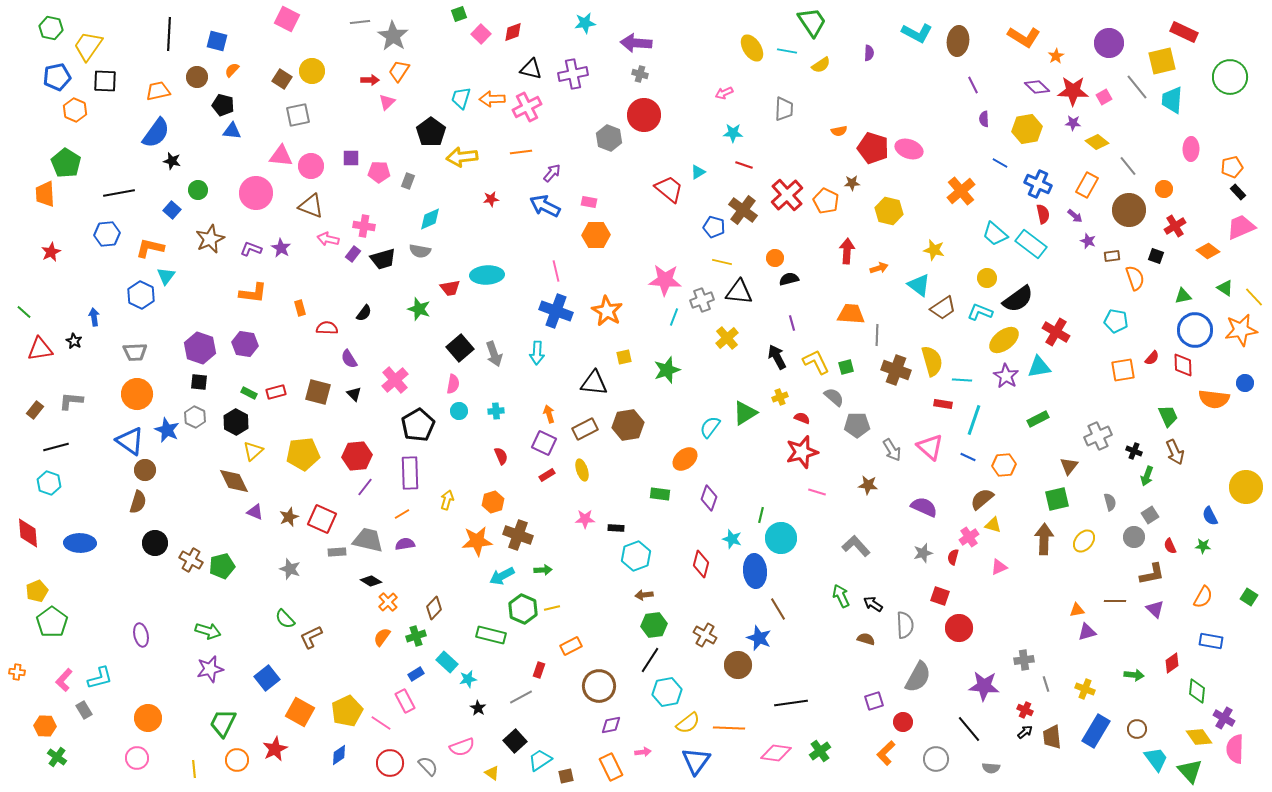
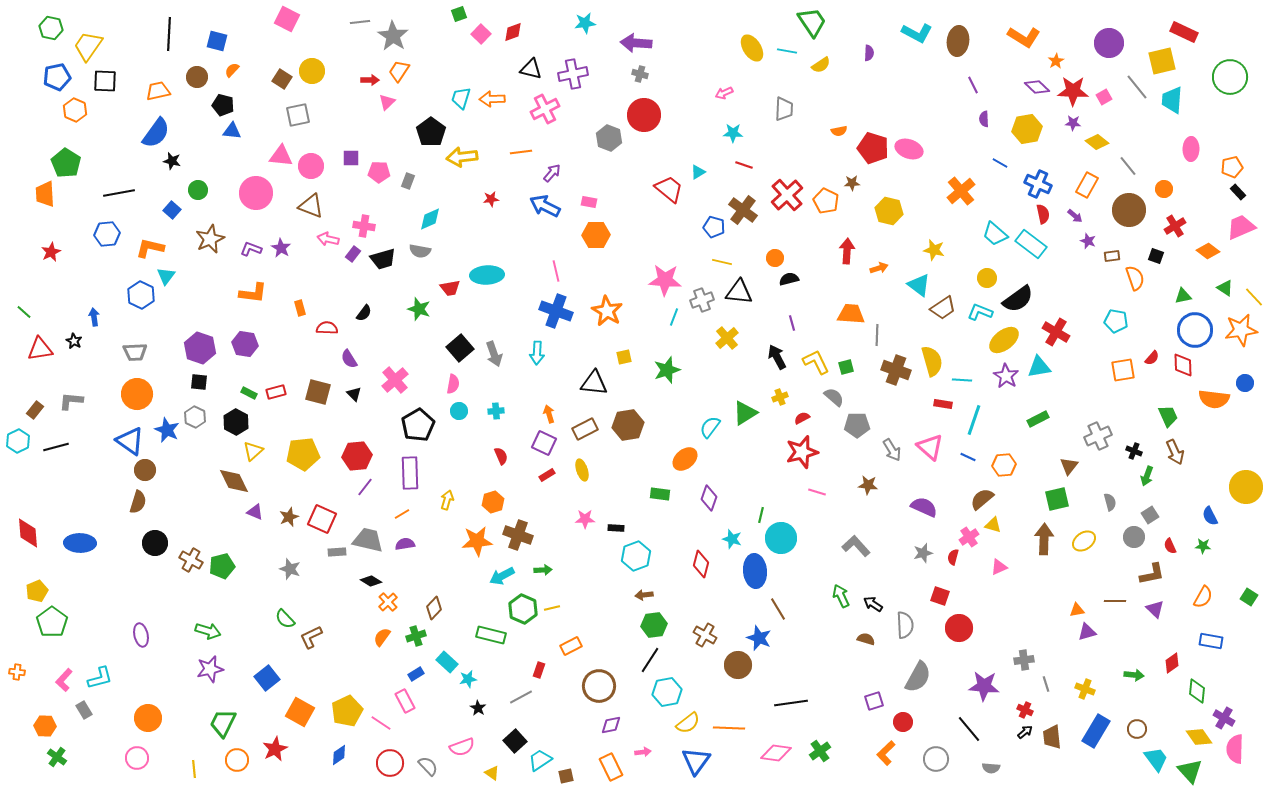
orange star at (1056, 56): moved 5 px down
pink cross at (527, 107): moved 18 px right, 2 px down
red semicircle at (802, 418): rotated 49 degrees counterclockwise
cyan hexagon at (49, 483): moved 31 px left, 42 px up; rotated 15 degrees clockwise
yellow ellipse at (1084, 541): rotated 15 degrees clockwise
